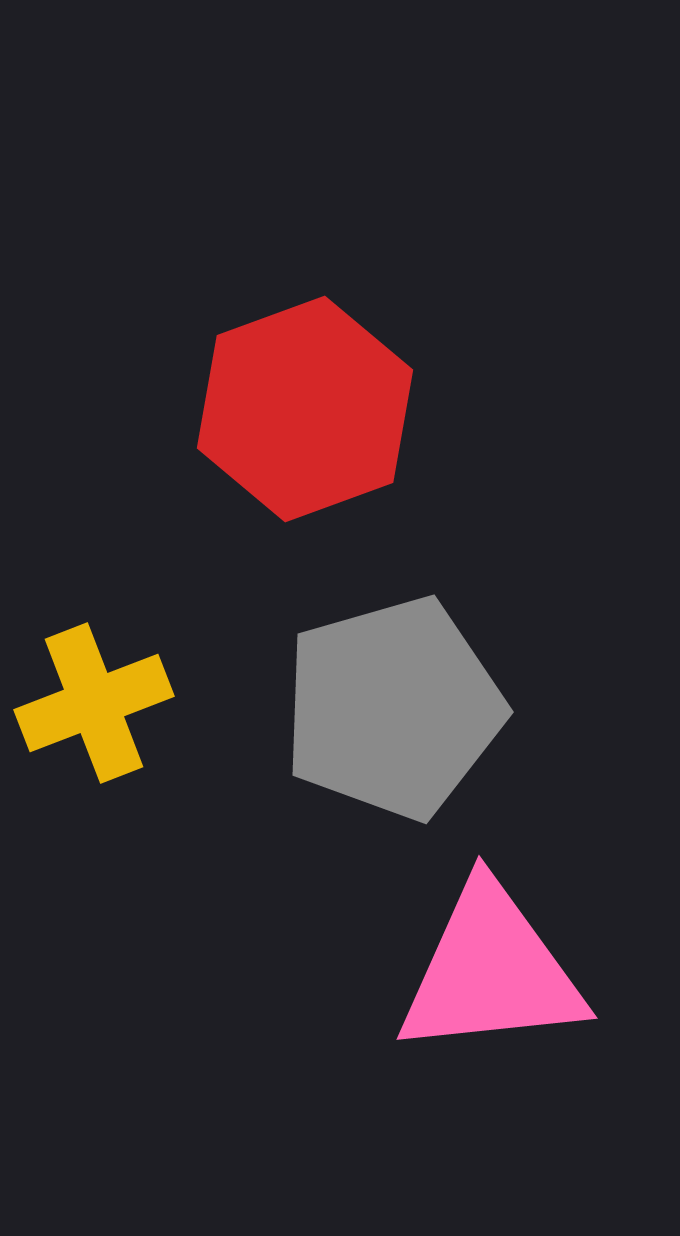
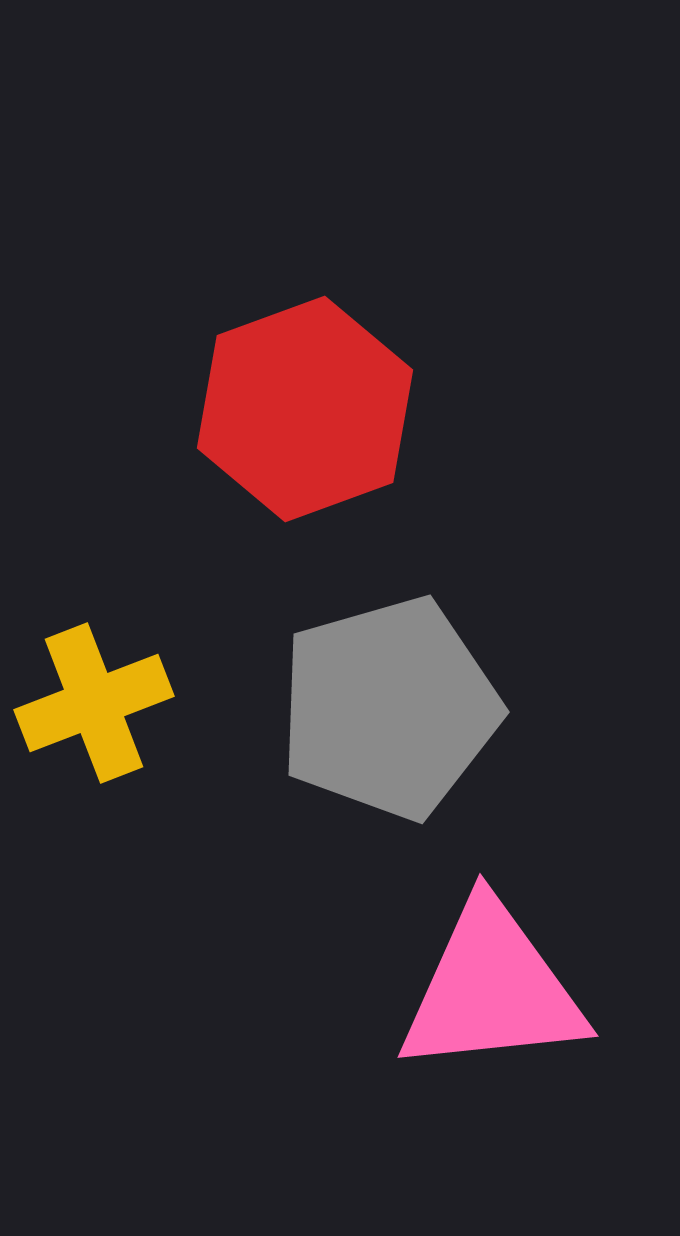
gray pentagon: moved 4 px left
pink triangle: moved 1 px right, 18 px down
